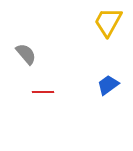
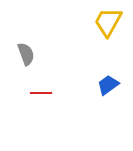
gray semicircle: rotated 20 degrees clockwise
red line: moved 2 px left, 1 px down
